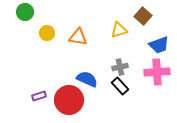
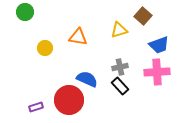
yellow circle: moved 2 px left, 15 px down
purple rectangle: moved 3 px left, 11 px down
